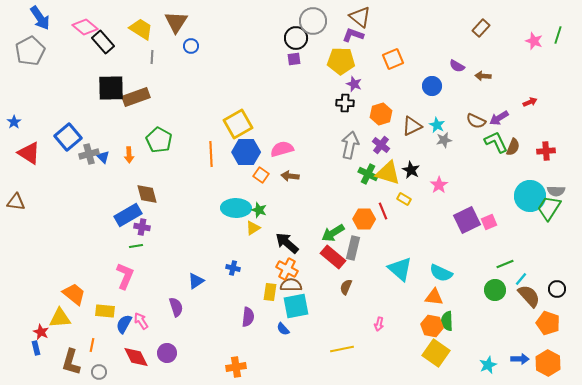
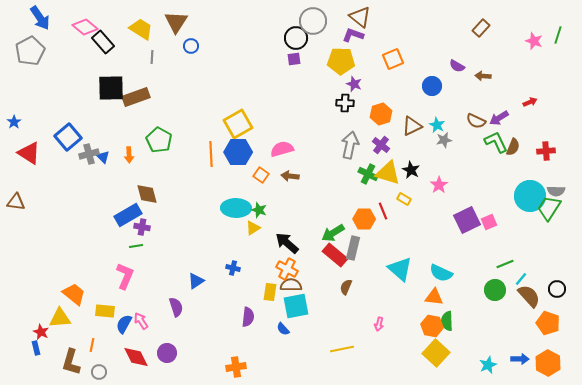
blue hexagon at (246, 152): moved 8 px left
red rectangle at (333, 257): moved 2 px right, 2 px up
yellow square at (436, 353): rotated 8 degrees clockwise
